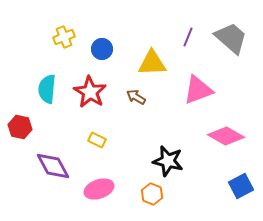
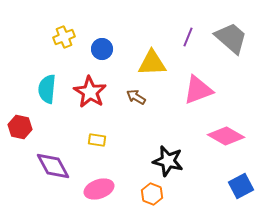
yellow rectangle: rotated 18 degrees counterclockwise
